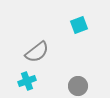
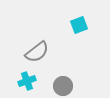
gray circle: moved 15 px left
